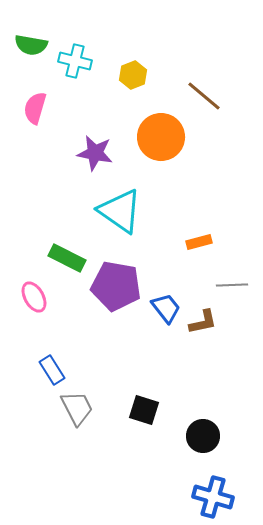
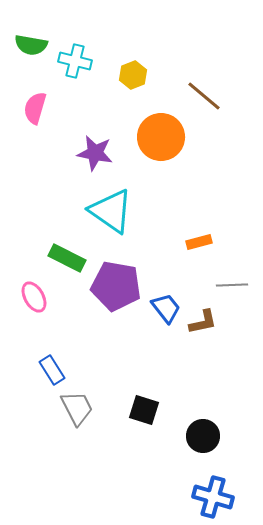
cyan triangle: moved 9 px left
